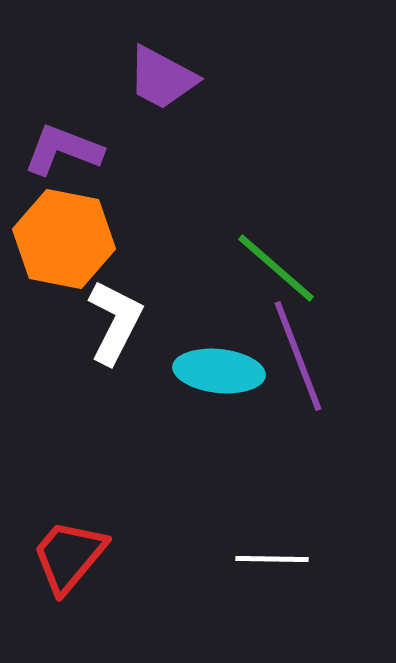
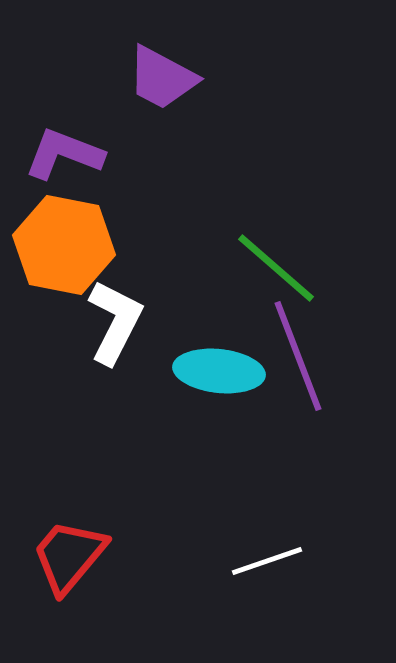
purple L-shape: moved 1 px right, 4 px down
orange hexagon: moved 6 px down
white line: moved 5 px left, 2 px down; rotated 20 degrees counterclockwise
